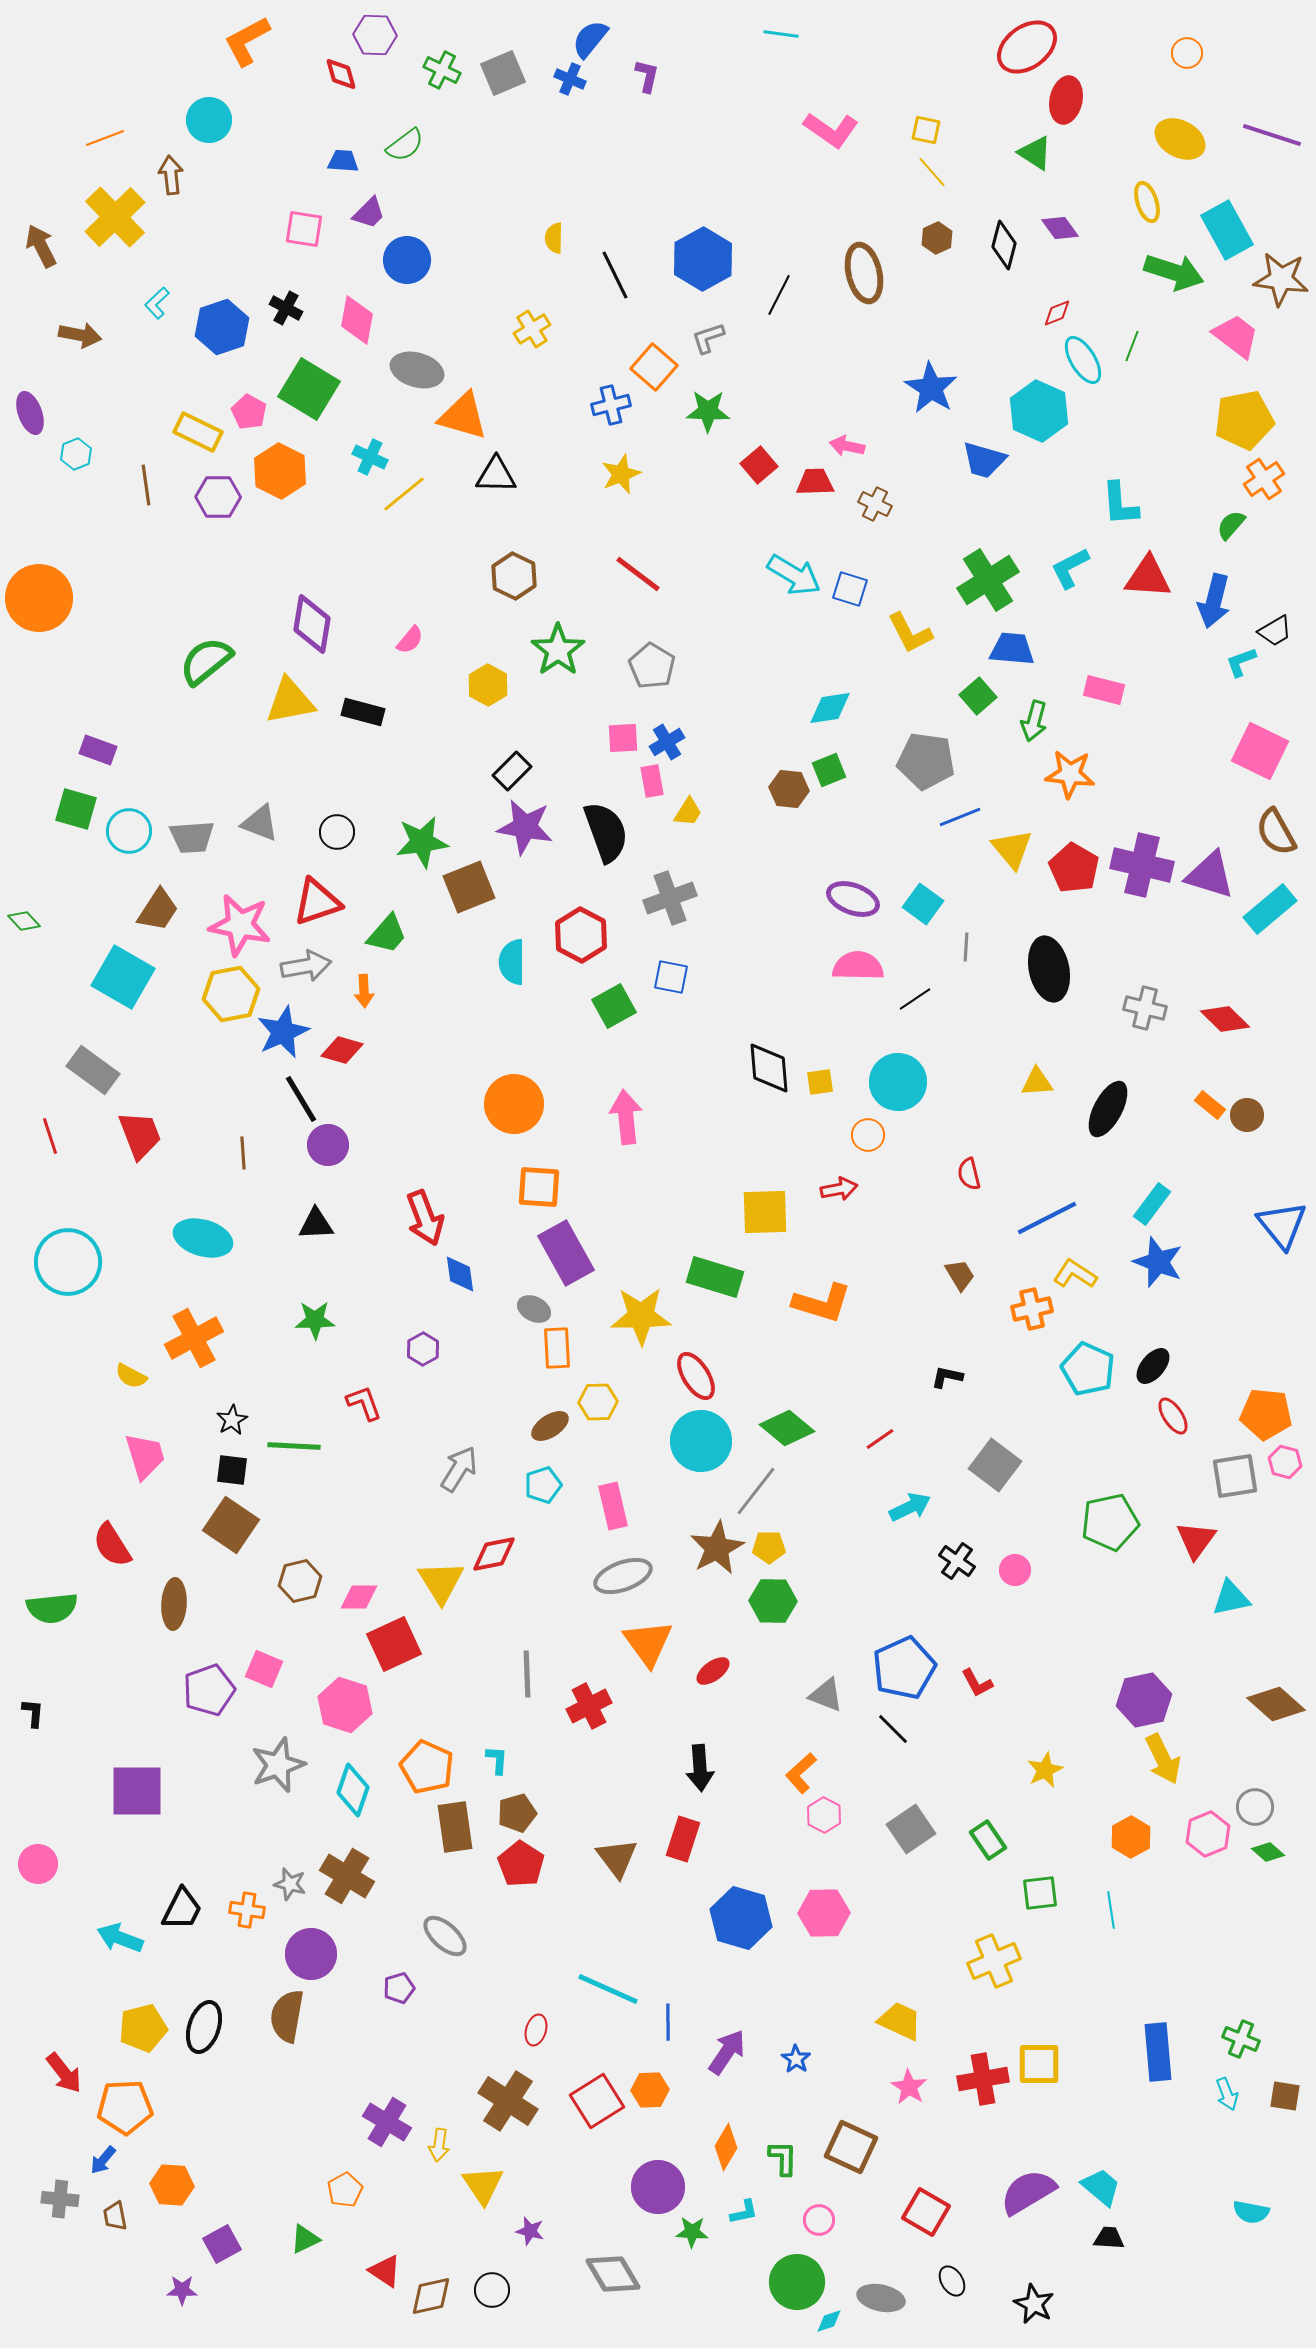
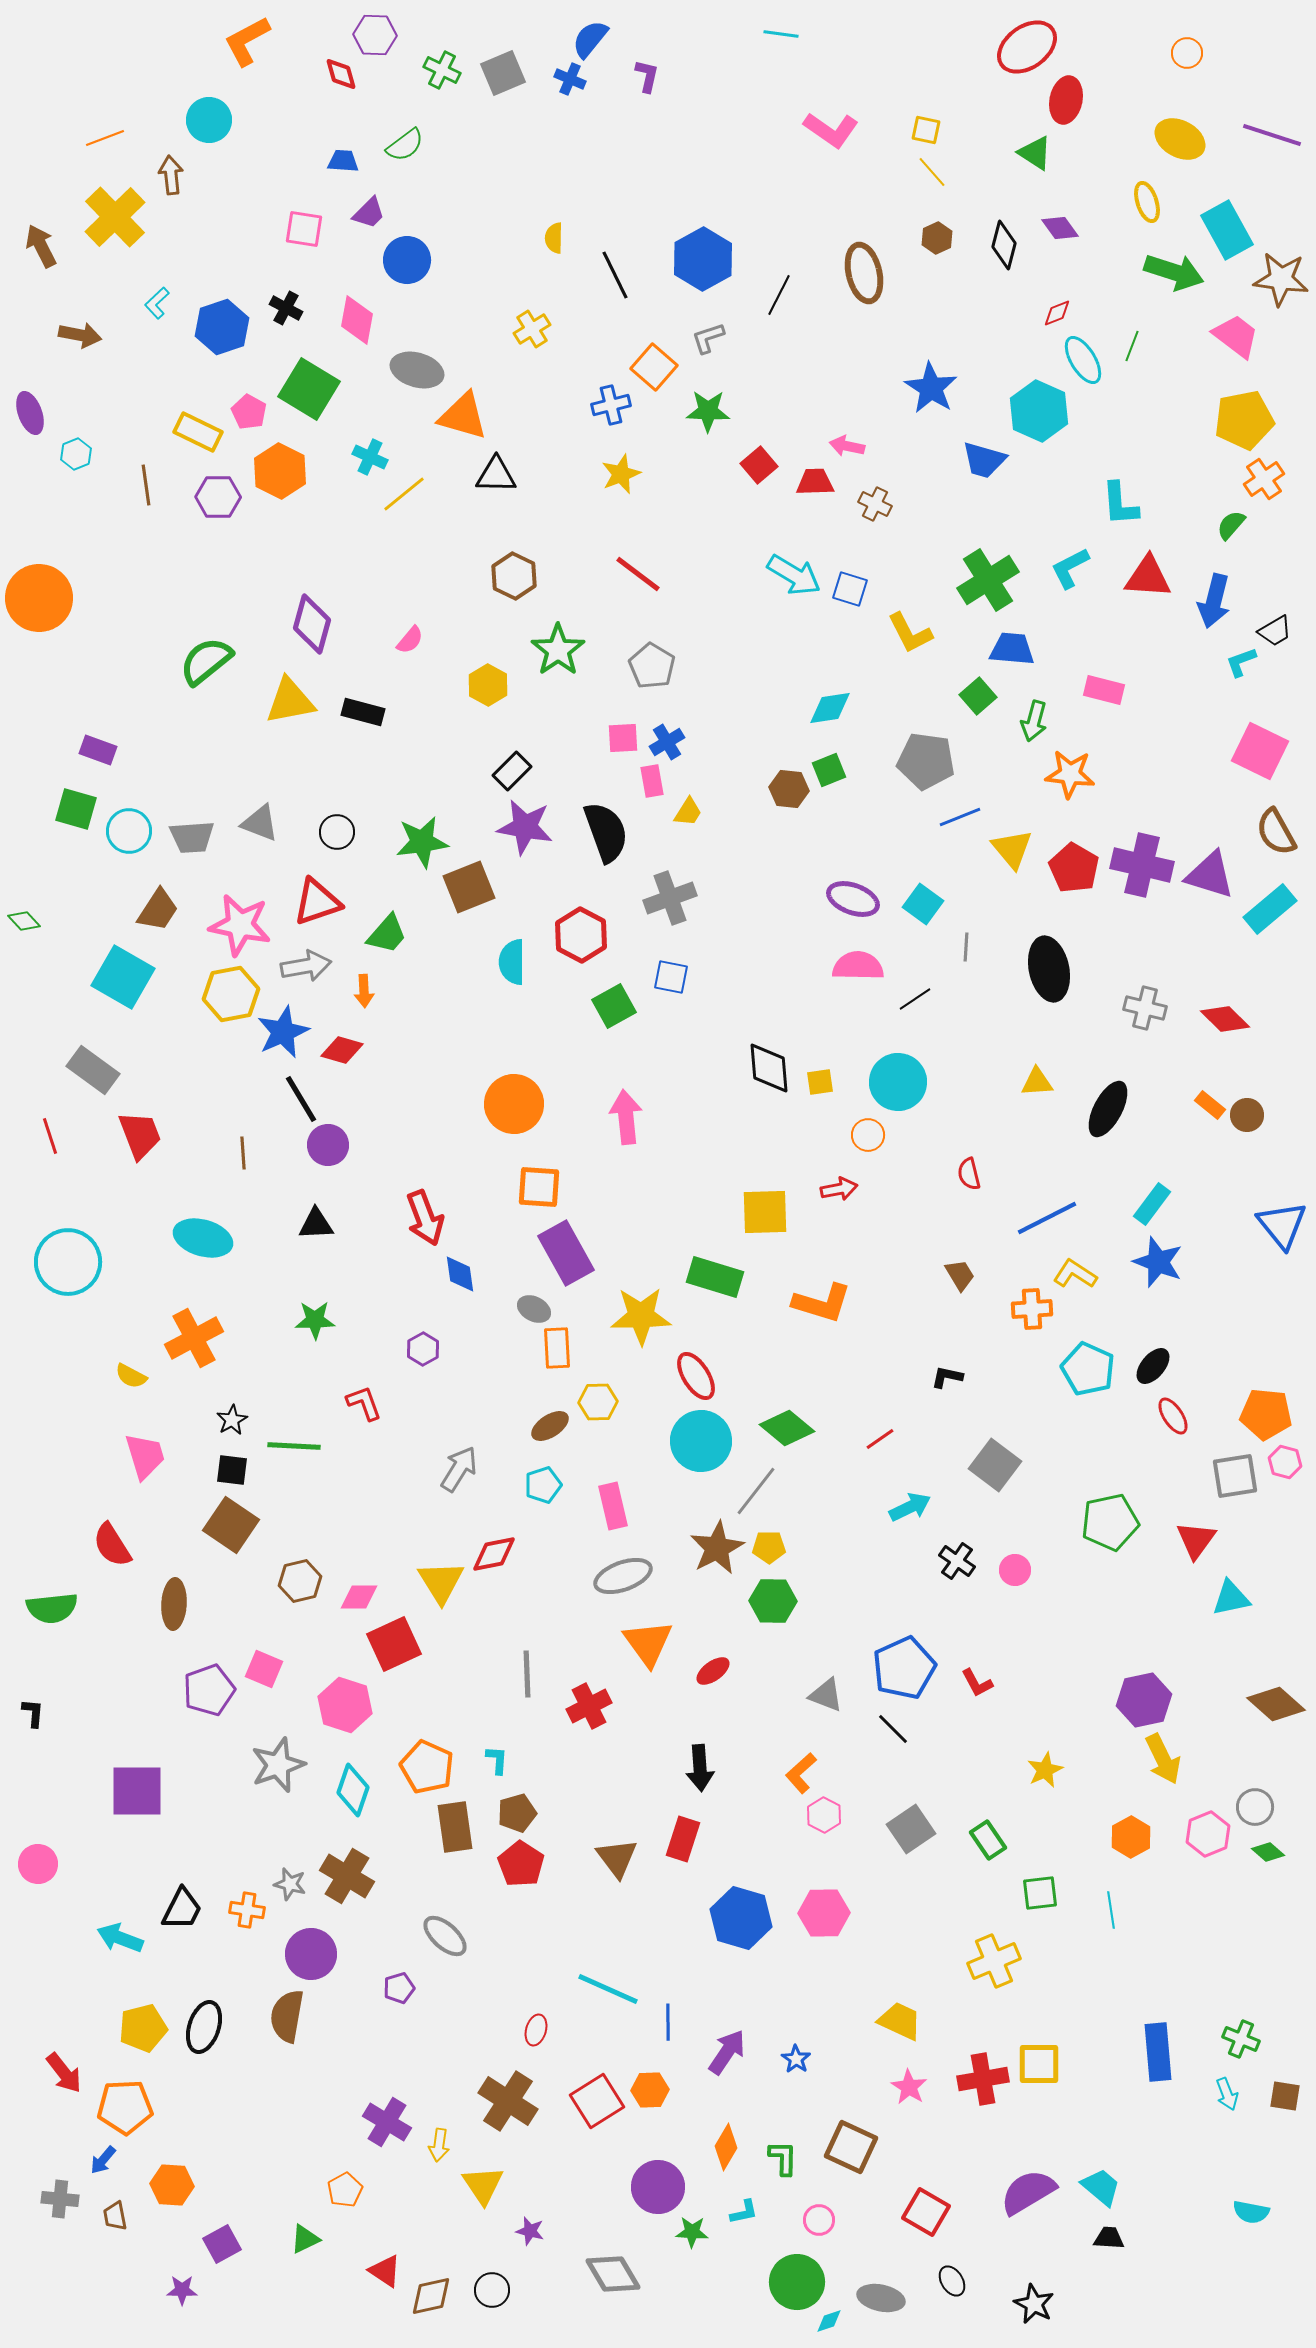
purple diamond at (312, 624): rotated 6 degrees clockwise
orange cross at (1032, 1309): rotated 9 degrees clockwise
